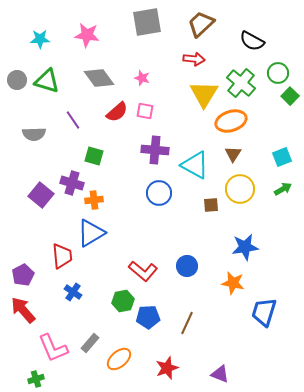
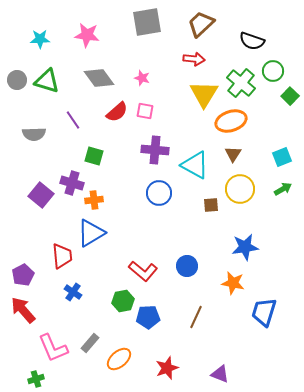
black semicircle at (252, 41): rotated 10 degrees counterclockwise
green circle at (278, 73): moved 5 px left, 2 px up
brown line at (187, 323): moved 9 px right, 6 px up
